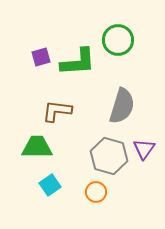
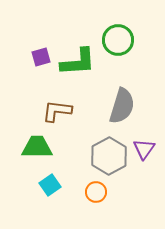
gray hexagon: rotated 15 degrees clockwise
